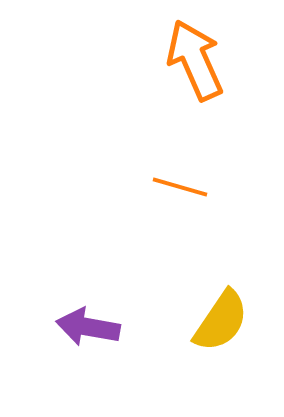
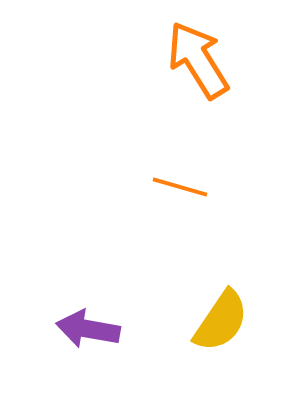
orange arrow: moved 3 px right; rotated 8 degrees counterclockwise
purple arrow: moved 2 px down
